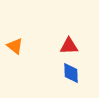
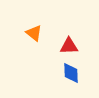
orange triangle: moved 19 px right, 13 px up
